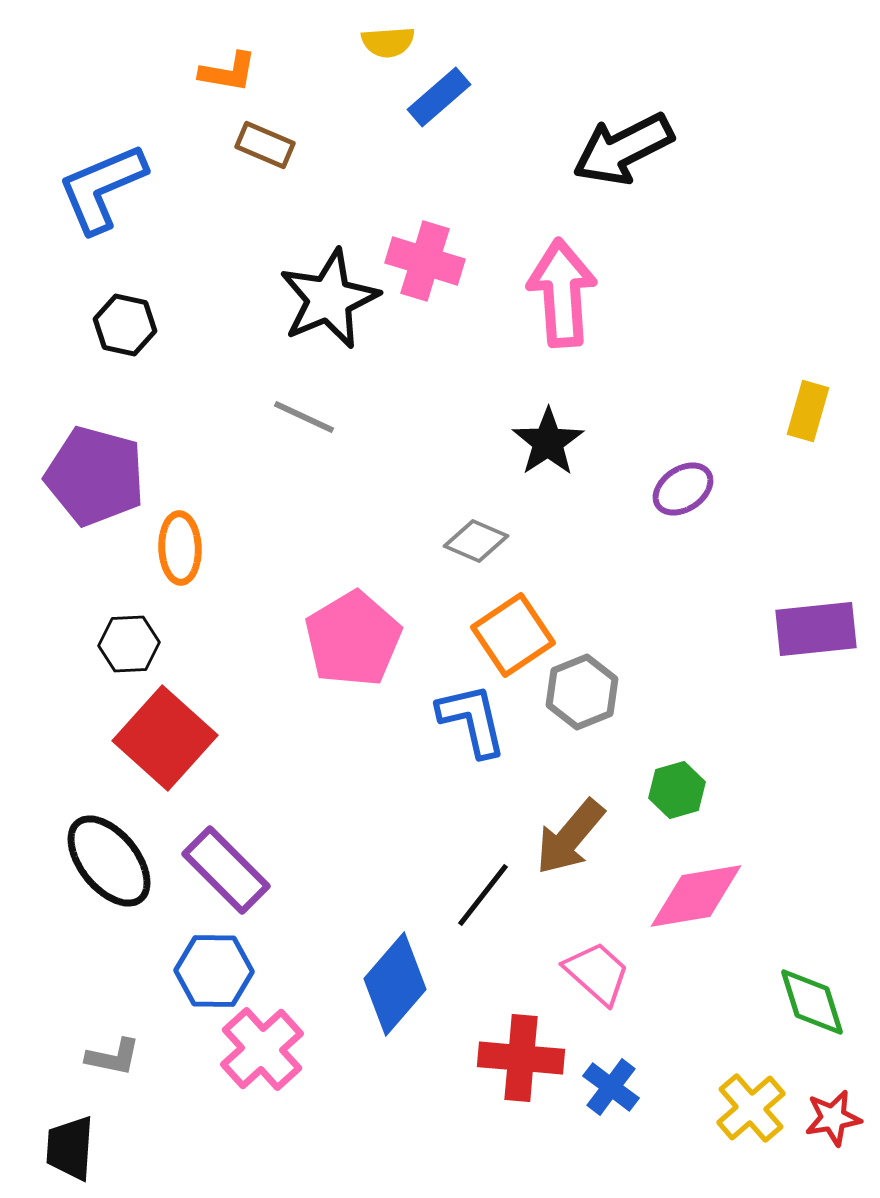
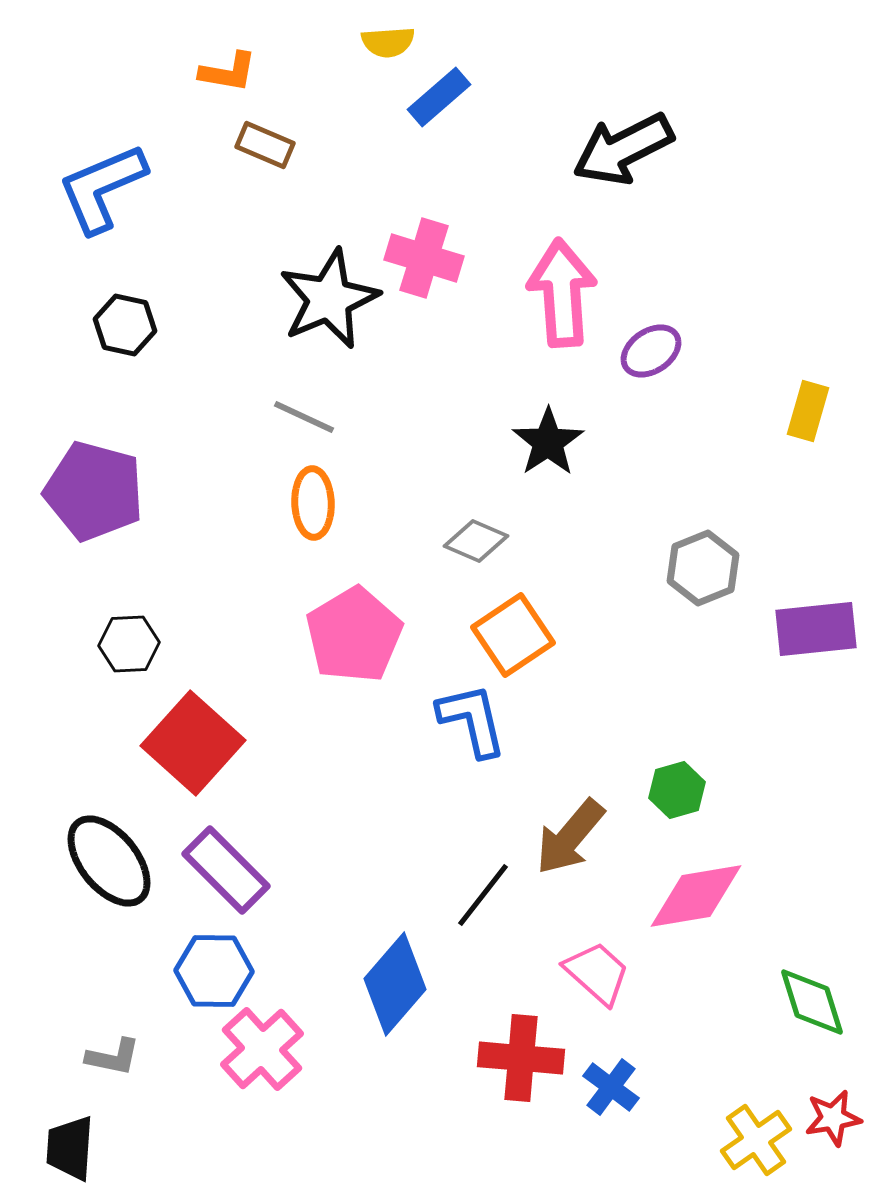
pink cross at (425, 261): moved 1 px left, 3 px up
purple pentagon at (95, 476): moved 1 px left, 15 px down
purple ellipse at (683, 489): moved 32 px left, 138 px up
orange ellipse at (180, 548): moved 133 px right, 45 px up
pink pentagon at (353, 639): moved 1 px right, 4 px up
gray hexagon at (582, 692): moved 121 px right, 124 px up
red square at (165, 738): moved 28 px right, 5 px down
yellow cross at (751, 1108): moved 5 px right, 32 px down; rotated 6 degrees clockwise
